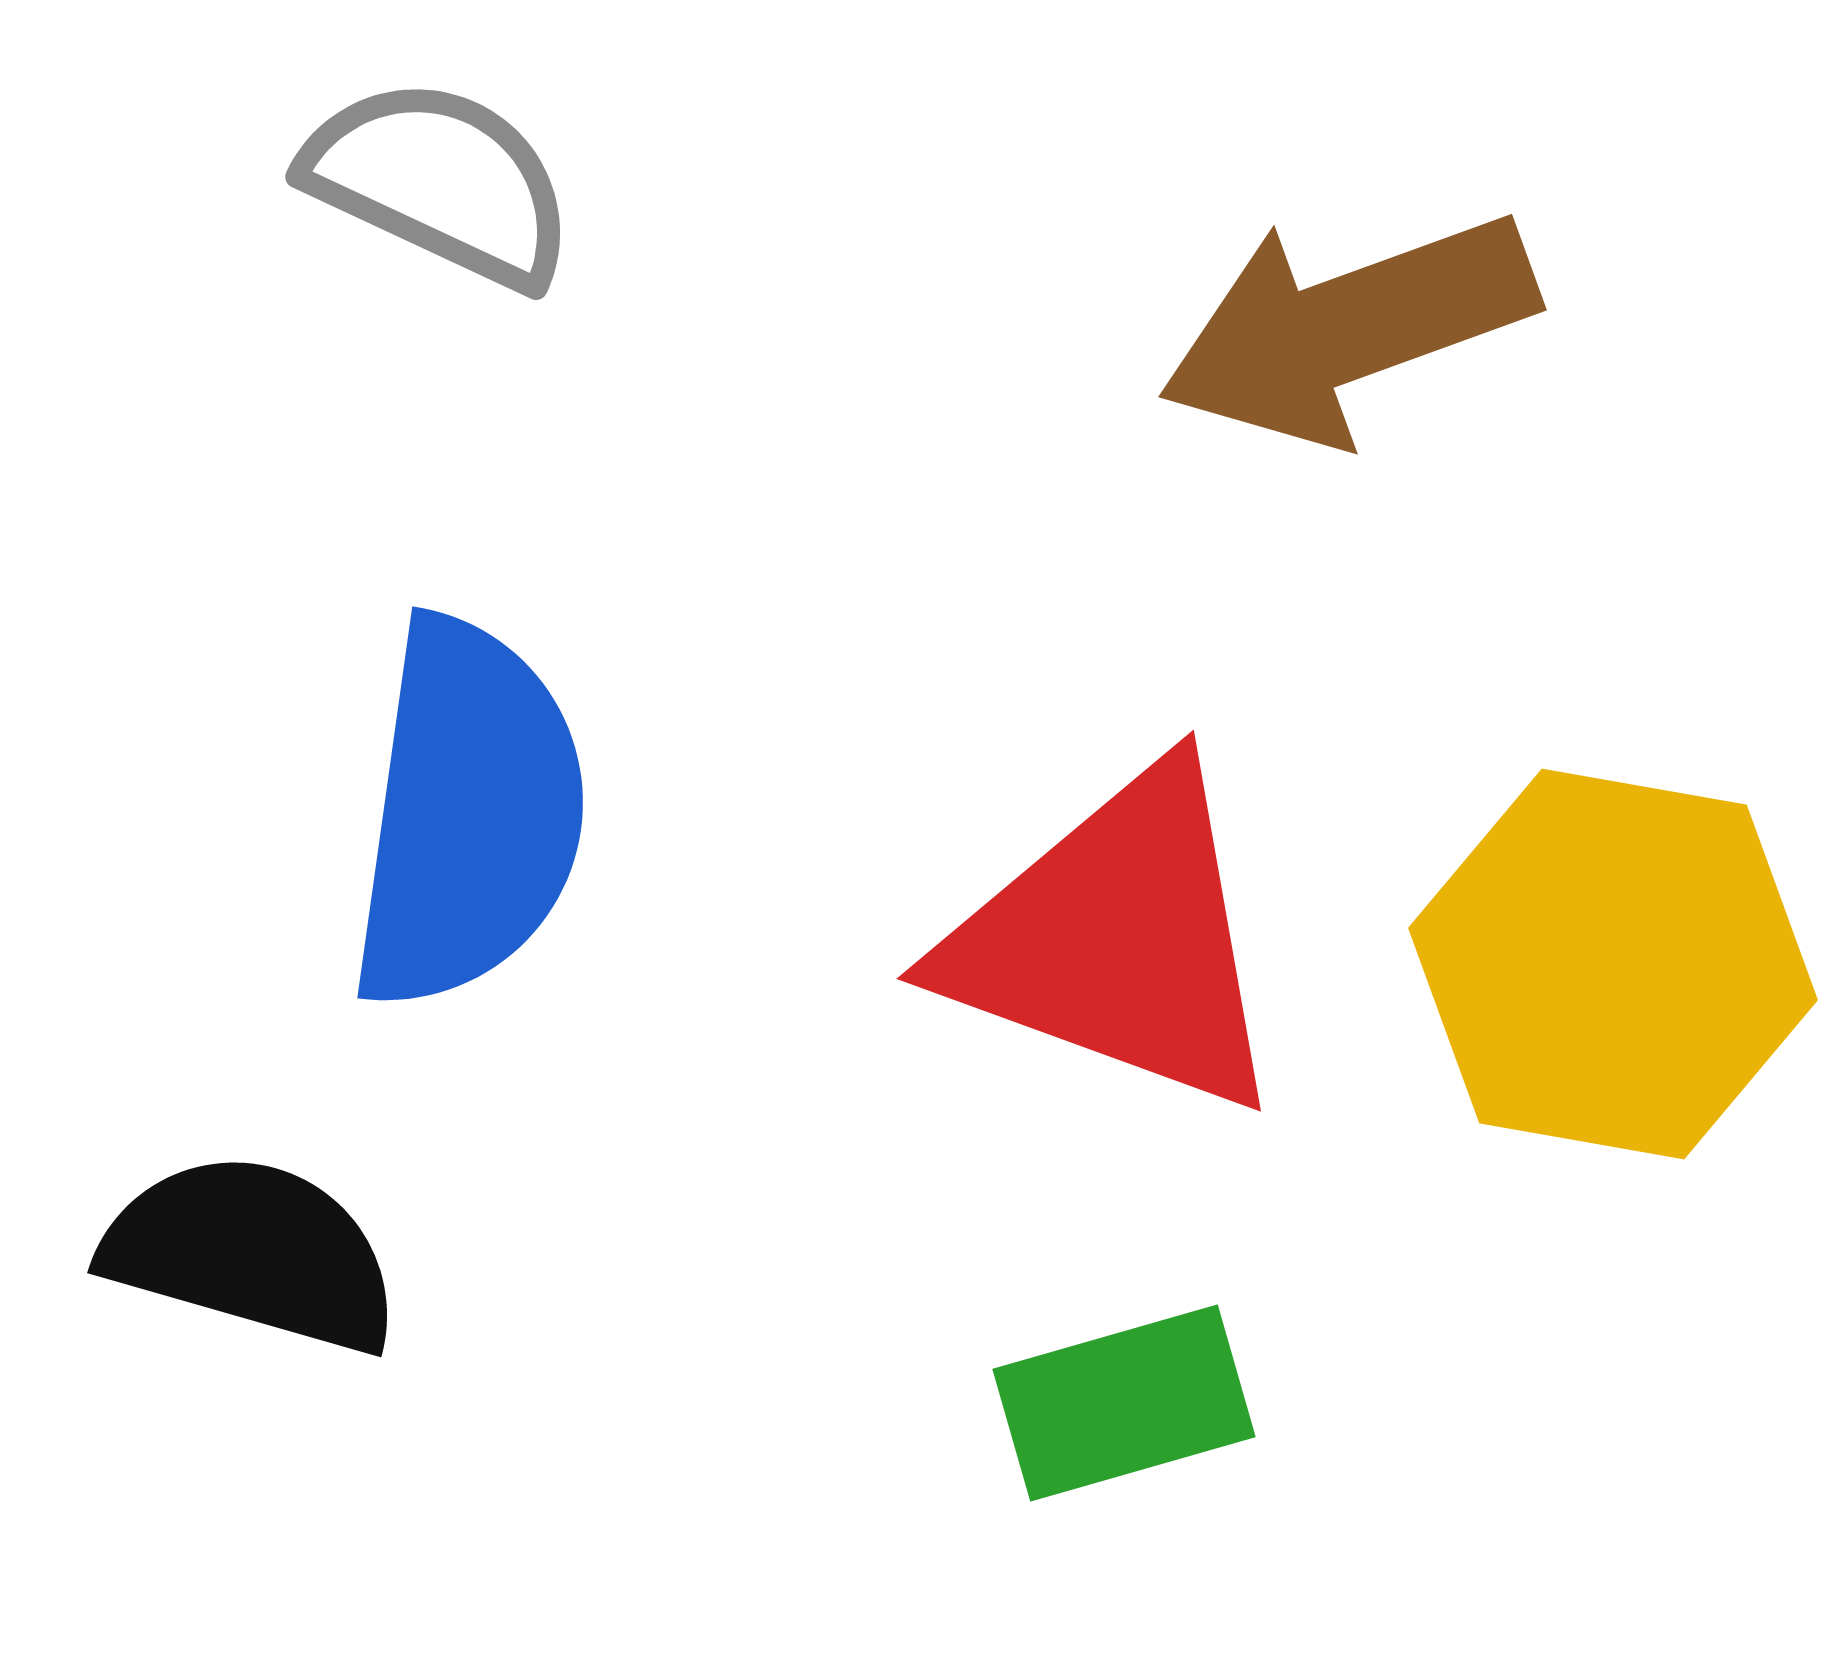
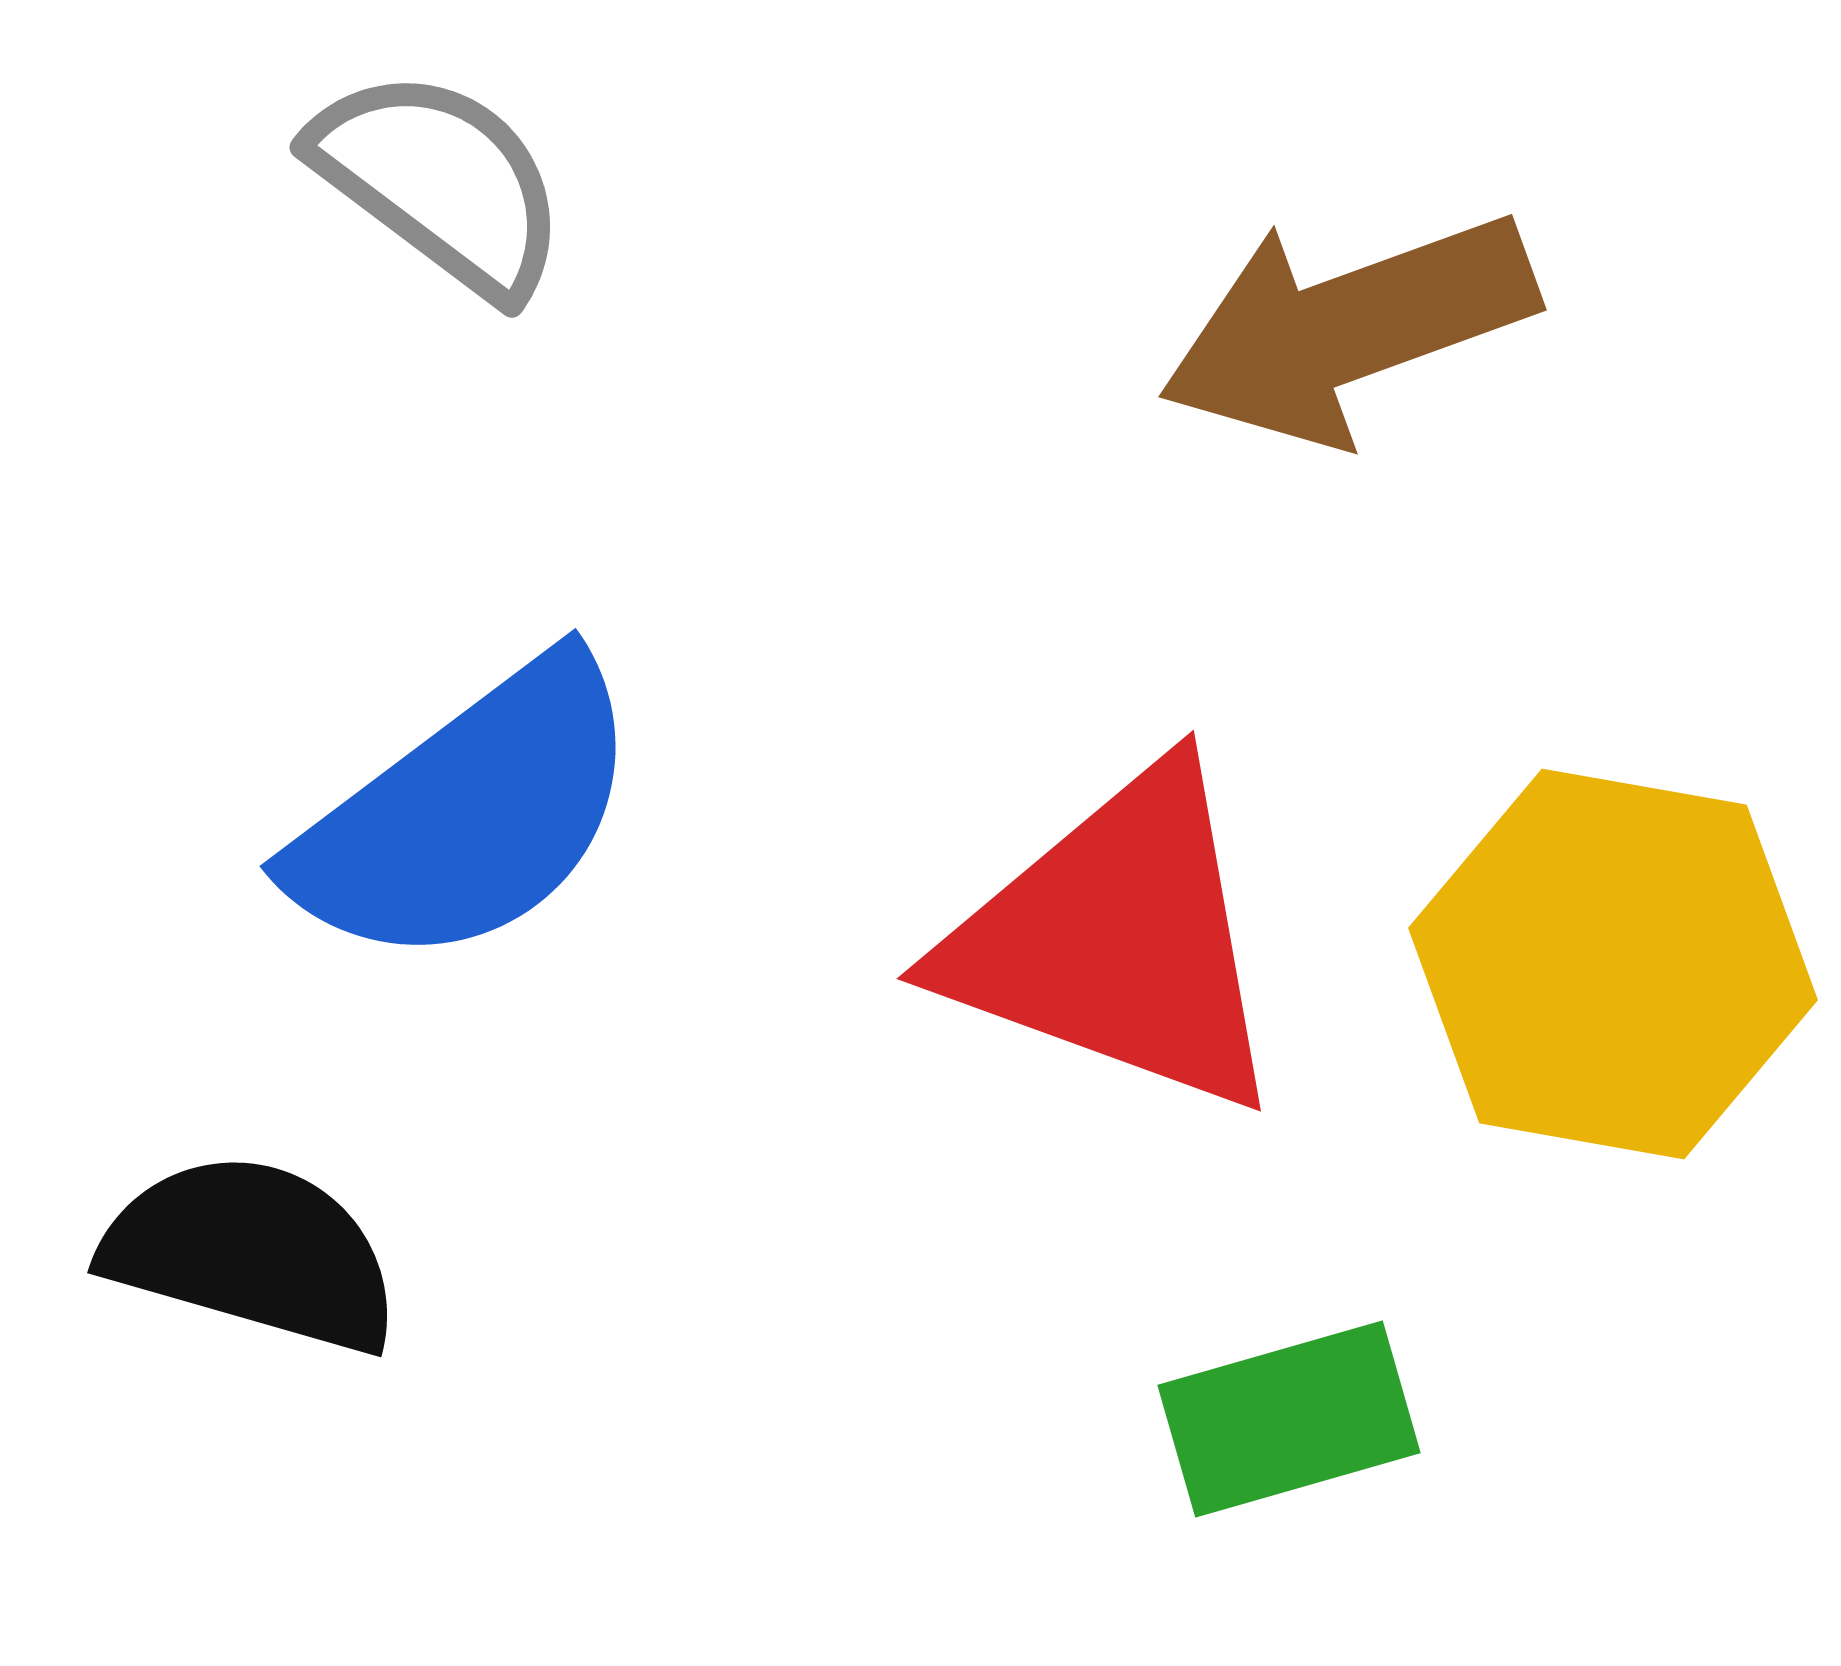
gray semicircle: rotated 12 degrees clockwise
blue semicircle: rotated 45 degrees clockwise
green rectangle: moved 165 px right, 16 px down
